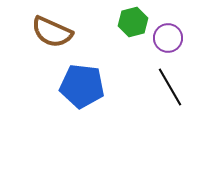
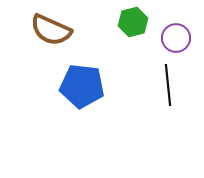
brown semicircle: moved 1 px left, 2 px up
purple circle: moved 8 px right
black line: moved 2 px left, 2 px up; rotated 24 degrees clockwise
